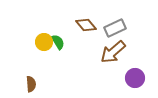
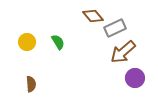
brown diamond: moved 7 px right, 9 px up
yellow circle: moved 17 px left
brown arrow: moved 10 px right
